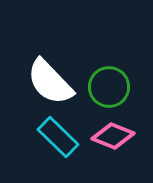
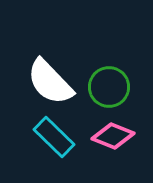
cyan rectangle: moved 4 px left
